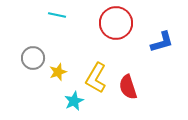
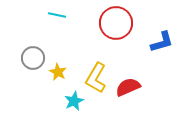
yellow star: rotated 24 degrees counterclockwise
red semicircle: rotated 85 degrees clockwise
